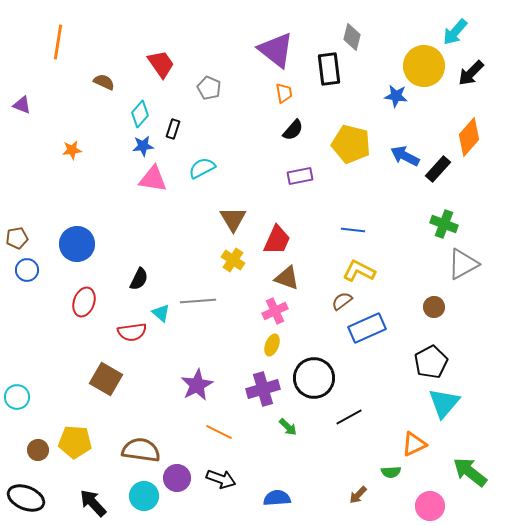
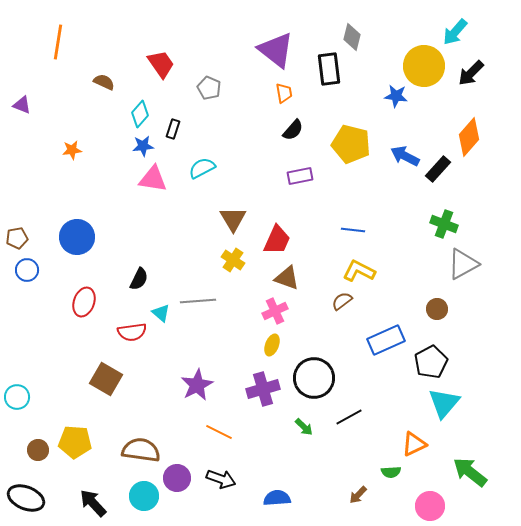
blue circle at (77, 244): moved 7 px up
brown circle at (434, 307): moved 3 px right, 2 px down
blue rectangle at (367, 328): moved 19 px right, 12 px down
green arrow at (288, 427): moved 16 px right
